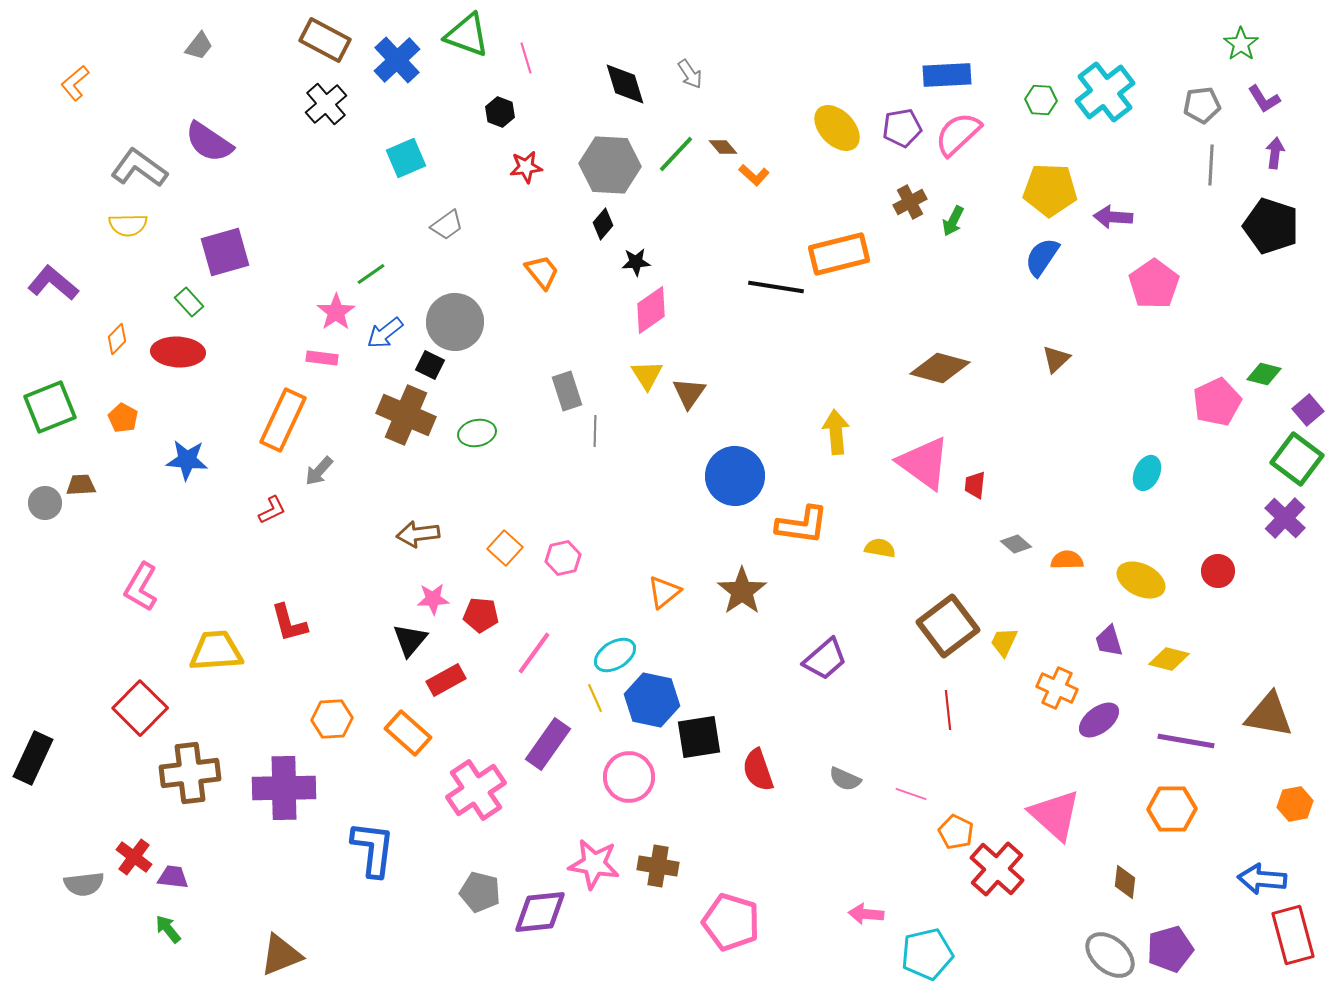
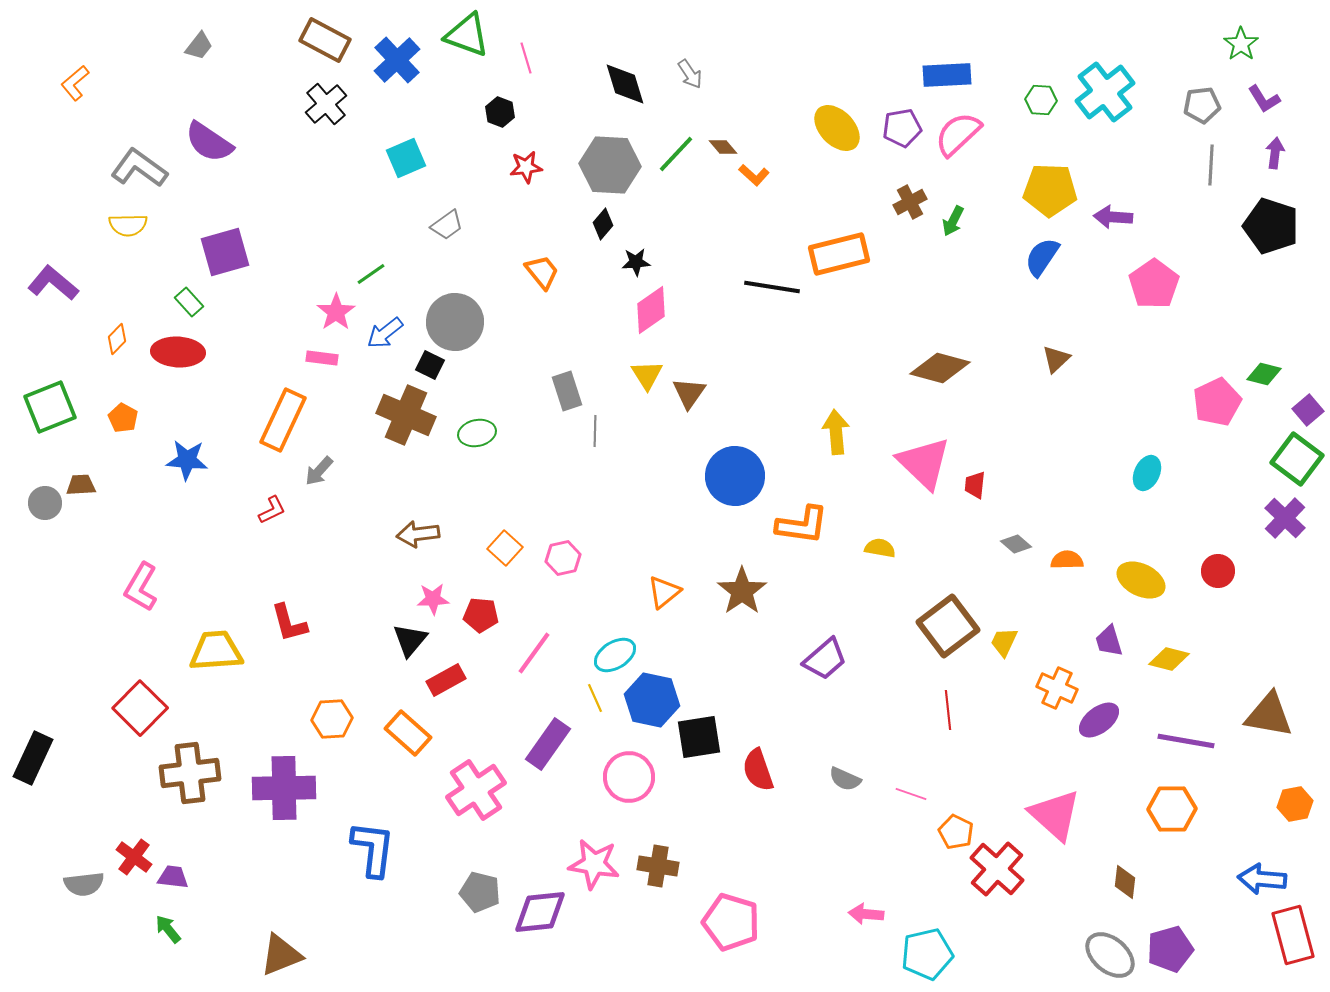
black line at (776, 287): moved 4 px left
pink triangle at (924, 463): rotated 8 degrees clockwise
